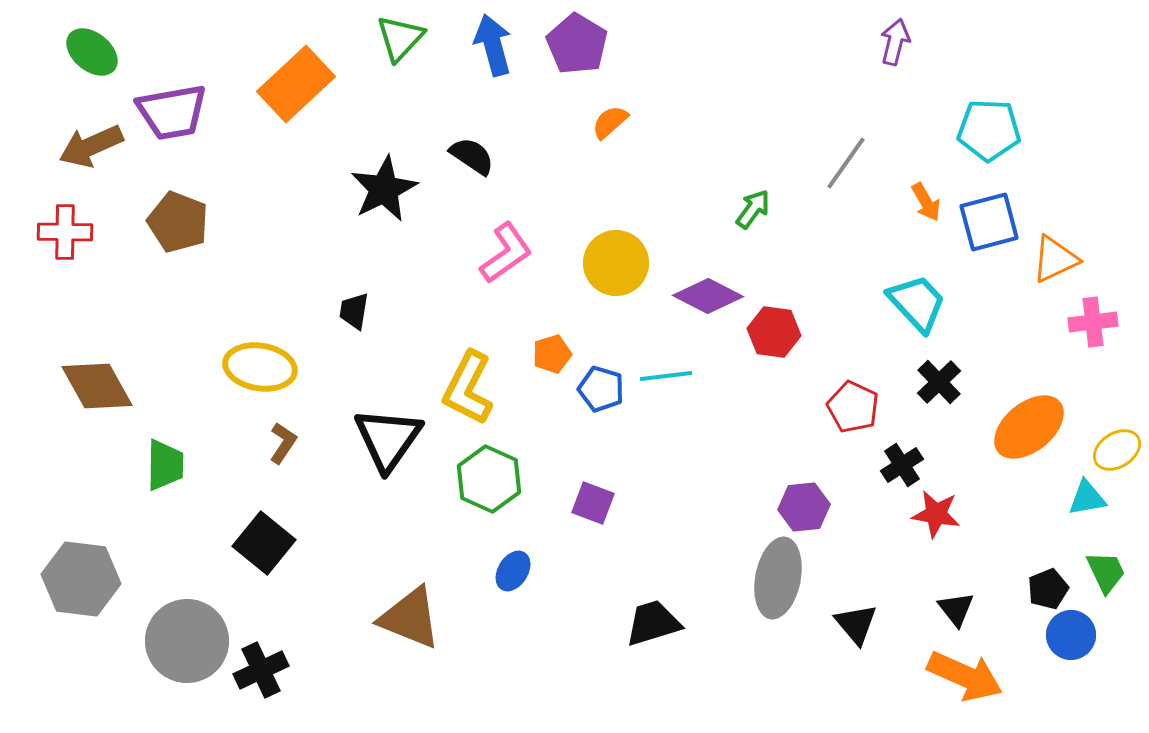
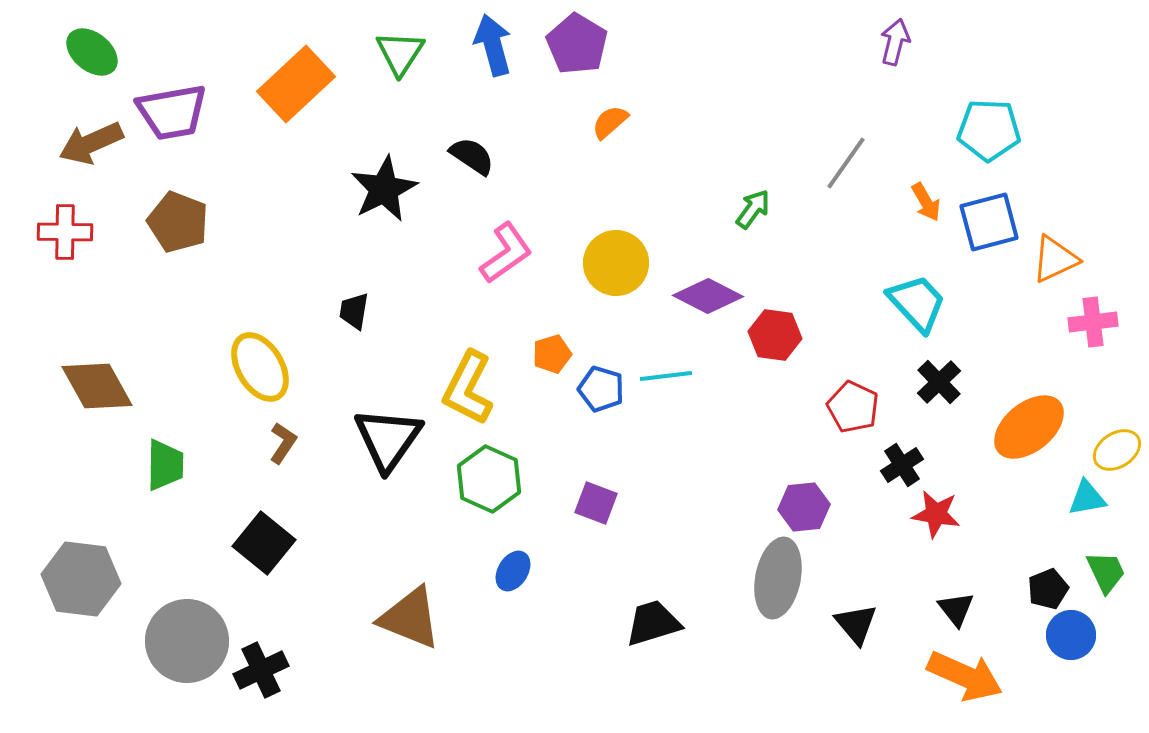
green triangle at (400, 38): moved 15 px down; rotated 10 degrees counterclockwise
brown arrow at (91, 146): moved 3 px up
red hexagon at (774, 332): moved 1 px right, 3 px down
yellow ellipse at (260, 367): rotated 50 degrees clockwise
purple square at (593, 503): moved 3 px right
